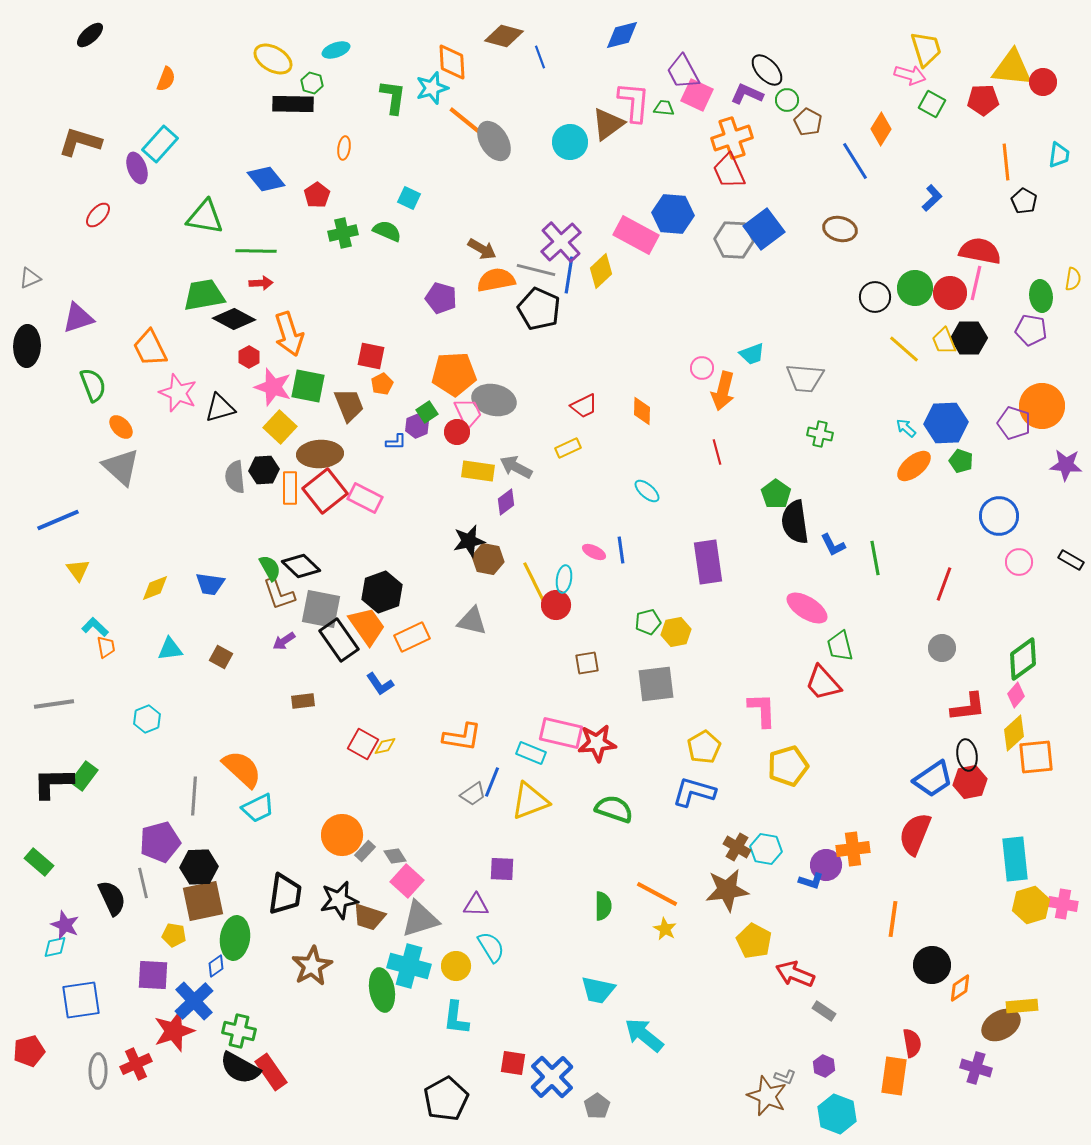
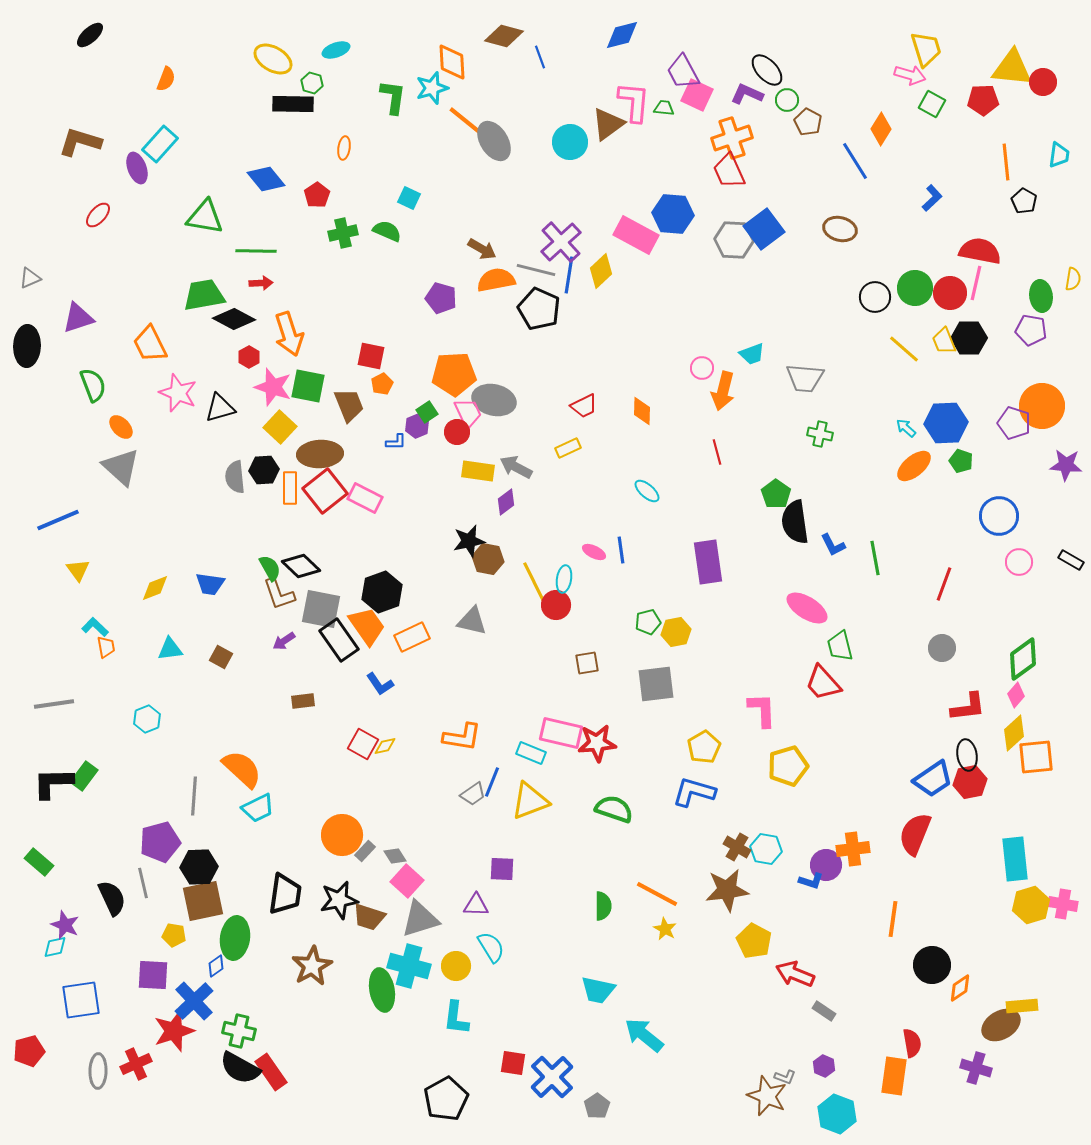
orange trapezoid at (150, 348): moved 4 px up
